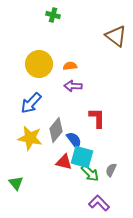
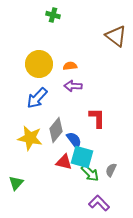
blue arrow: moved 6 px right, 5 px up
green triangle: rotated 21 degrees clockwise
